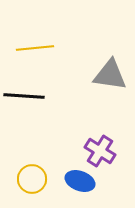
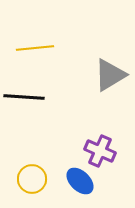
gray triangle: rotated 39 degrees counterclockwise
black line: moved 1 px down
purple cross: rotated 8 degrees counterclockwise
blue ellipse: rotated 24 degrees clockwise
